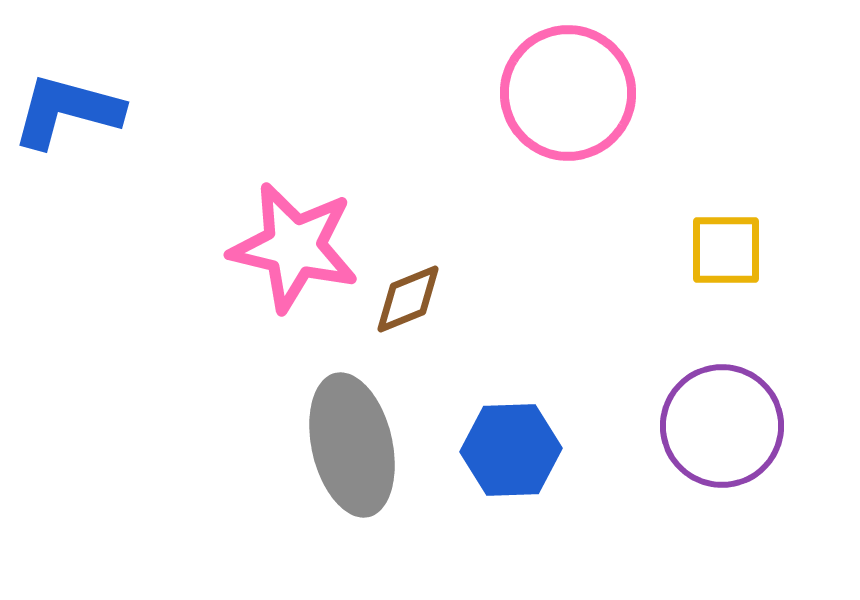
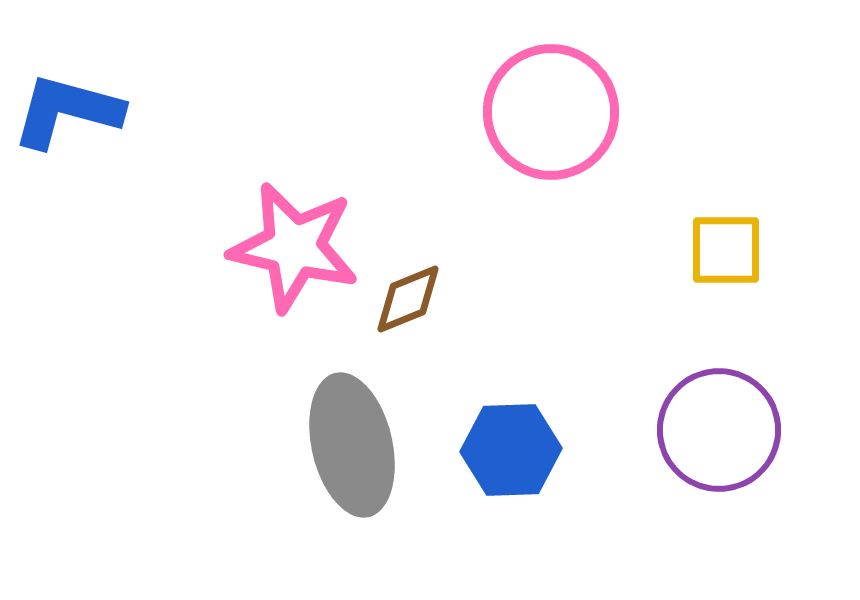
pink circle: moved 17 px left, 19 px down
purple circle: moved 3 px left, 4 px down
